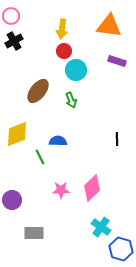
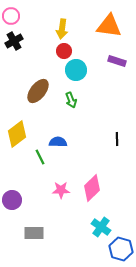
yellow diamond: rotated 16 degrees counterclockwise
blue semicircle: moved 1 px down
